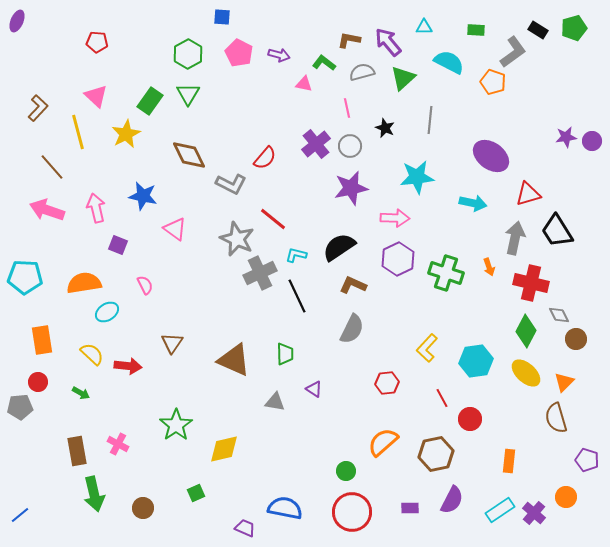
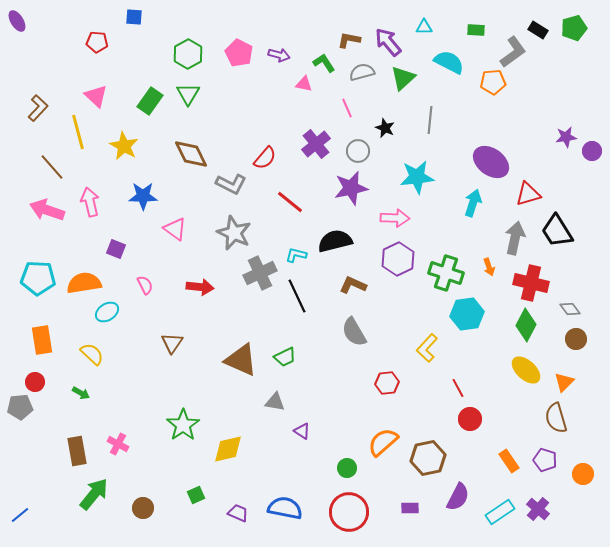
blue square at (222, 17): moved 88 px left
purple ellipse at (17, 21): rotated 55 degrees counterclockwise
green L-shape at (324, 63): rotated 20 degrees clockwise
orange pentagon at (493, 82): rotated 25 degrees counterclockwise
pink line at (347, 108): rotated 12 degrees counterclockwise
yellow star at (126, 134): moved 2 px left, 12 px down; rotated 16 degrees counterclockwise
purple circle at (592, 141): moved 10 px down
gray circle at (350, 146): moved 8 px right, 5 px down
brown diamond at (189, 155): moved 2 px right, 1 px up
purple ellipse at (491, 156): moved 6 px down
blue star at (143, 196): rotated 12 degrees counterclockwise
cyan arrow at (473, 203): rotated 84 degrees counterclockwise
pink arrow at (96, 208): moved 6 px left, 6 px up
red line at (273, 219): moved 17 px right, 17 px up
gray star at (237, 239): moved 3 px left, 6 px up
purple square at (118, 245): moved 2 px left, 4 px down
black semicircle at (339, 247): moved 4 px left, 6 px up; rotated 20 degrees clockwise
cyan pentagon at (25, 277): moved 13 px right, 1 px down
gray diamond at (559, 315): moved 11 px right, 6 px up; rotated 10 degrees counterclockwise
gray semicircle at (352, 329): moved 2 px right, 3 px down; rotated 124 degrees clockwise
green diamond at (526, 331): moved 6 px up
green trapezoid at (285, 354): moved 3 px down; rotated 65 degrees clockwise
brown triangle at (234, 360): moved 7 px right
cyan hexagon at (476, 361): moved 9 px left, 47 px up
red arrow at (128, 366): moved 72 px right, 79 px up
yellow ellipse at (526, 373): moved 3 px up
red circle at (38, 382): moved 3 px left
purple triangle at (314, 389): moved 12 px left, 42 px down
red line at (442, 398): moved 16 px right, 10 px up
green star at (176, 425): moved 7 px right
yellow diamond at (224, 449): moved 4 px right
brown hexagon at (436, 454): moved 8 px left, 4 px down
purple pentagon at (587, 460): moved 42 px left
orange rectangle at (509, 461): rotated 40 degrees counterclockwise
green circle at (346, 471): moved 1 px right, 3 px up
green square at (196, 493): moved 2 px down
green arrow at (94, 494): rotated 128 degrees counterclockwise
orange circle at (566, 497): moved 17 px right, 23 px up
purple semicircle at (452, 500): moved 6 px right, 3 px up
cyan rectangle at (500, 510): moved 2 px down
red circle at (352, 512): moved 3 px left
purple cross at (534, 513): moved 4 px right, 4 px up
purple trapezoid at (245, 528): moved 7 px left, 15 px up
